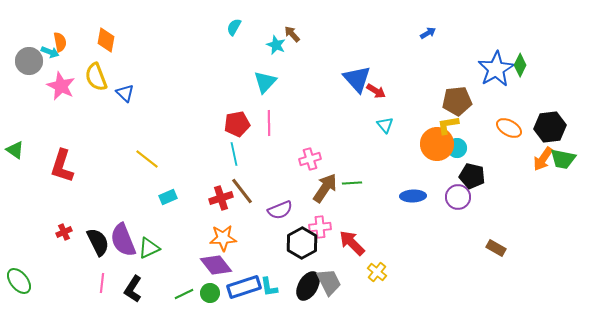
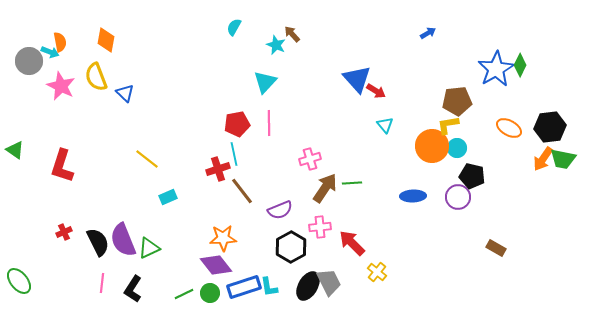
orange circle at (437, 144): moved 5 px left, 2 px down
red cross at (221, 198): moved 3 px left, 29 px up
black hexagon at (302, 243): moved 11 px left, 4 px down
